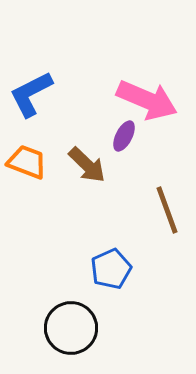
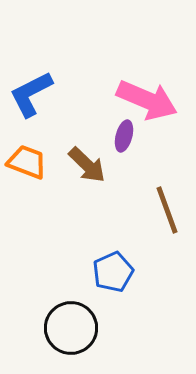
purple ellipse: rotated 12 degrees counterclockwise
blue pentagon: moved 2 px right, 3 px down
